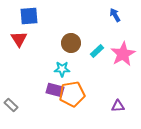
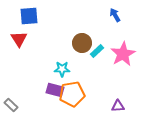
brown circle: moved 11 px right
